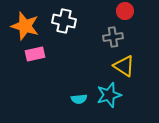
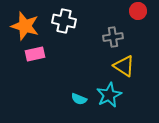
red circle: moved 13 px right
cyan star: rotated 10 degrees counterclockwise
cyan semicircle: rotated 28 degrees clockwise
